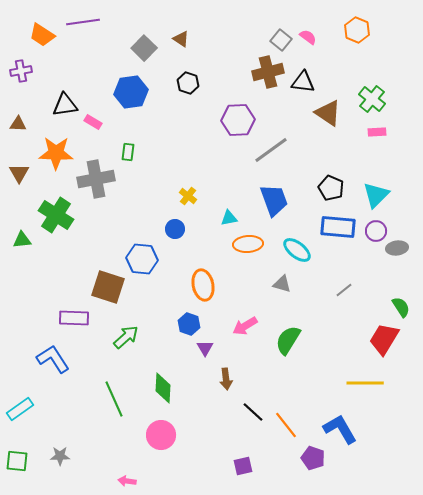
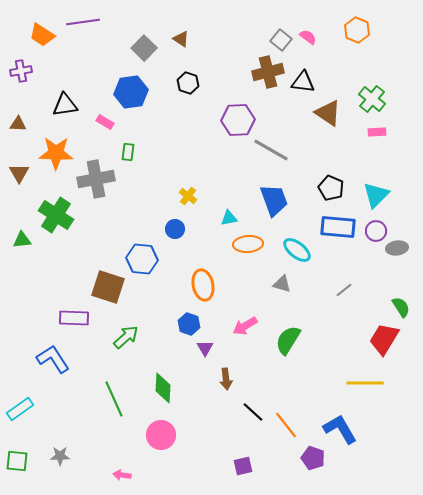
pink rectangle at (93, 122): moved 12 px right
gray line at (271, 150): rotated 66 degrees clockwise
pink arrow at (127, 481): moved 5 px left, 6 px up
